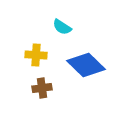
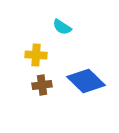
blue diamond: moved 16 px down
brown cross: moved 3 px up
